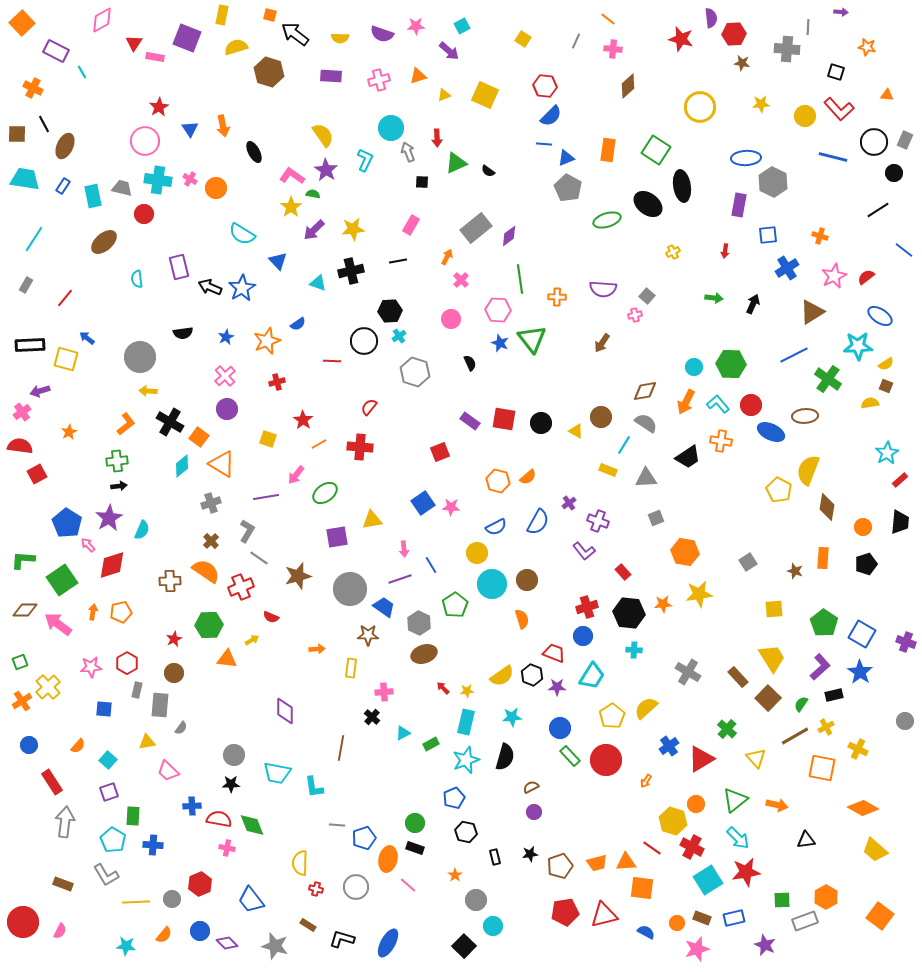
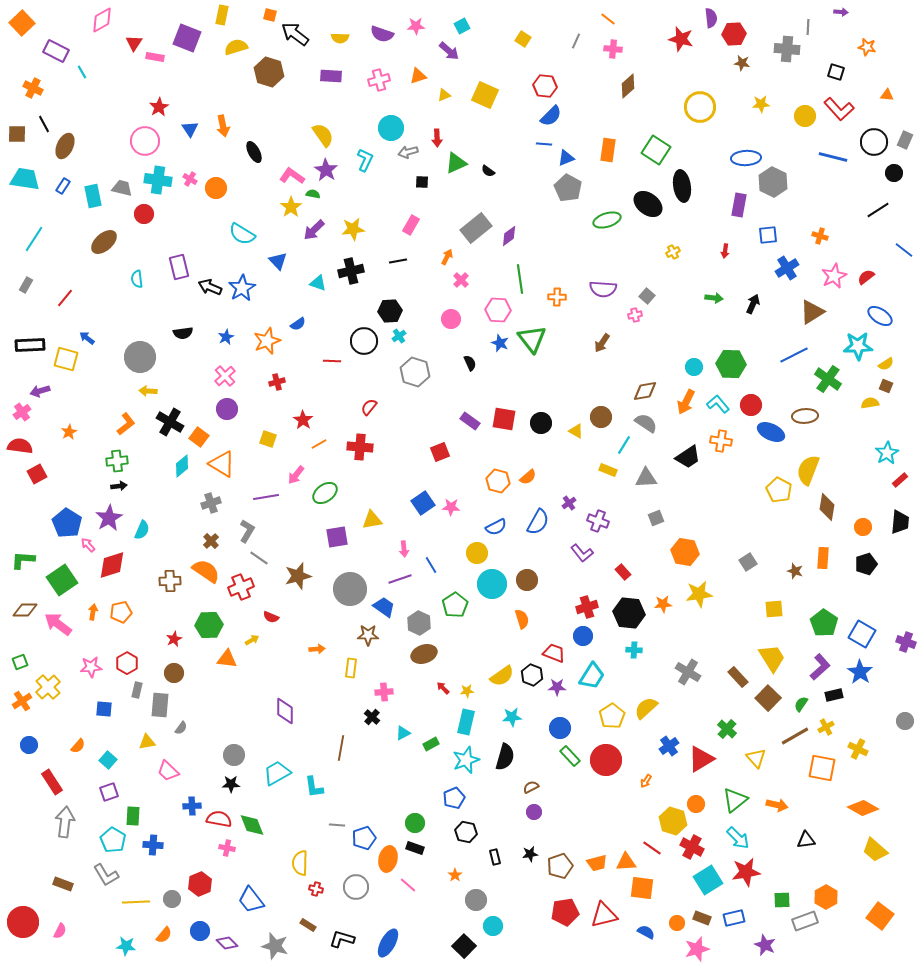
gray arrow at (408, 152): rotated 84 degrees counterclockwise
purple L-shape at (584, 551): moved 2 px left, 2 px down
cyan trapezoid at (277, 773): rotated 140 degrees clockwise
